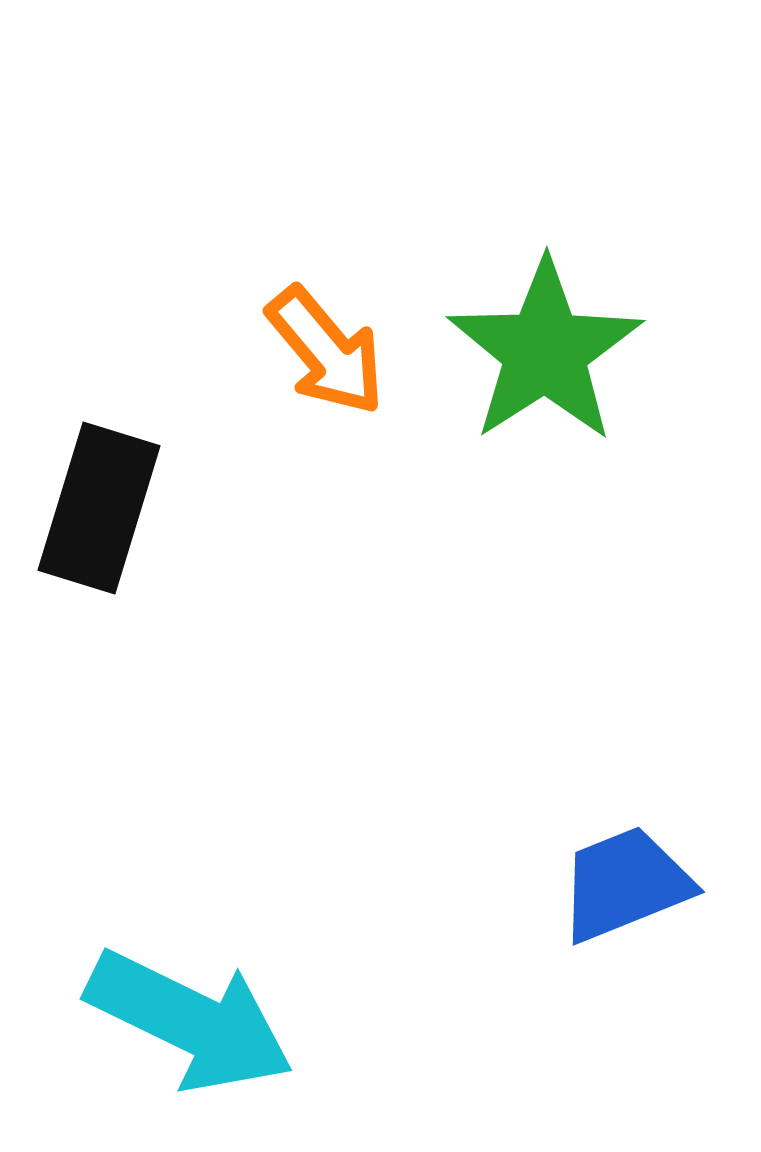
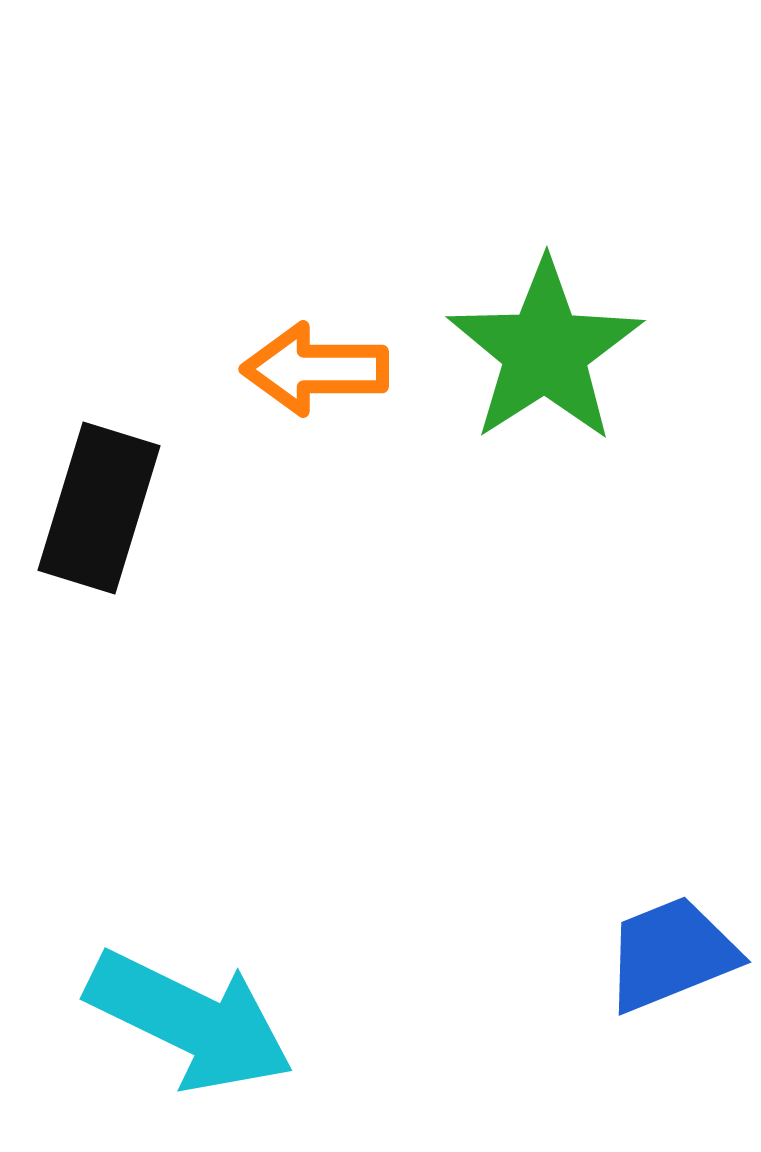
orange arrow: moved 11 px left, 18 px down; rotated 130 degrees clockwise
blue trapezoid: moved 46 px right, 70 px down
